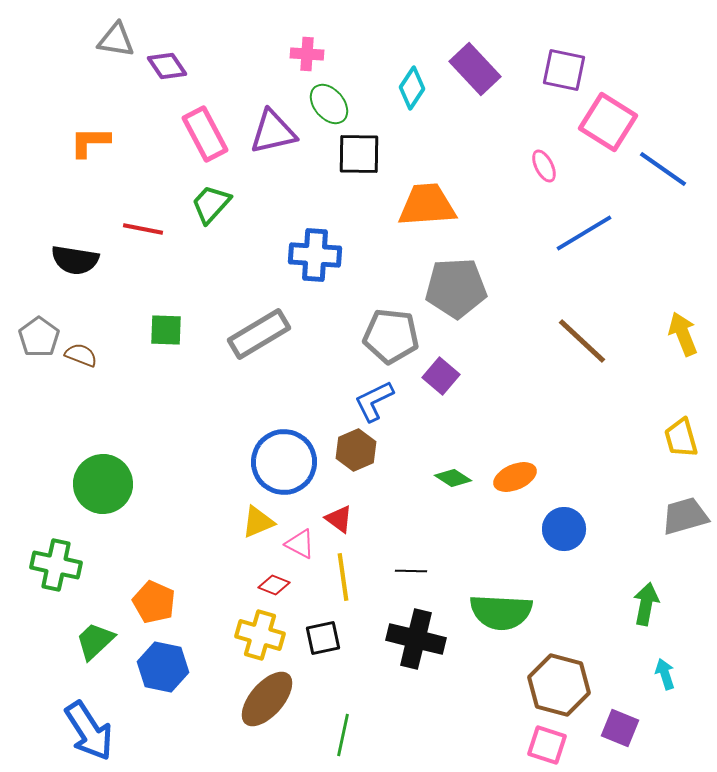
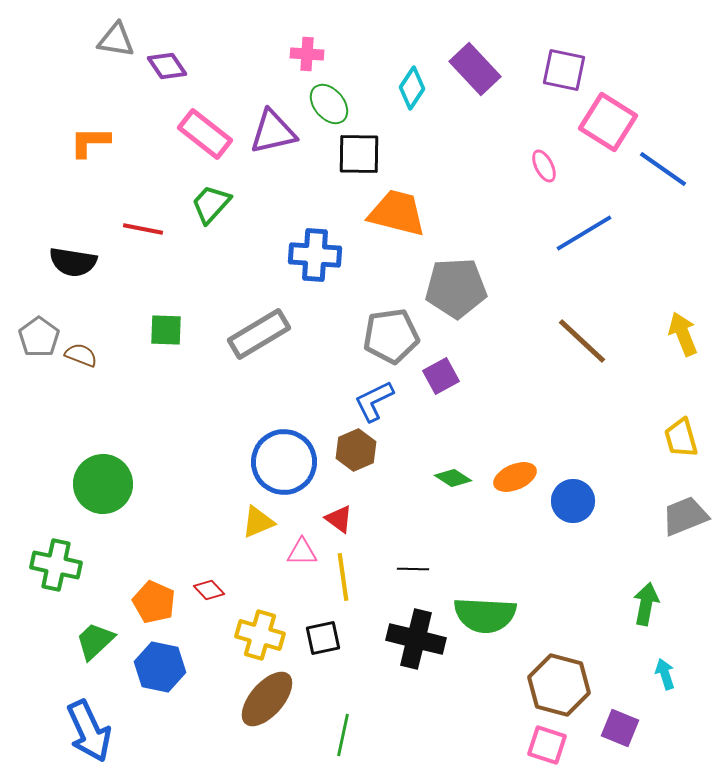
pink rectangle at (205, 134): rotated 24 degrees counterclockwise
orange trapezoid at (427, 205): moved 30 px left, 8 px down; rotated 18 degrees clockwise
black semicircle at (75, 260): moved 2 px left, 2 px down
gray pentagon at (391, 336): rotated 14 degrees counterclockwise
purple square at (441, 376): rotated 21 degrees clockwise
gray trapezoid at (685, 516): rotated 6 degrees counterclockwise
blue circle at (564, 529): moved 9 px right, 28 px up
pink triangle at (300, 544): moved 2 px right, 8 px down; rotated 28 degrees counterclockwise
black line at (411, 571): moved 2 px right, 2 px up
red diamond at (274, 585): moved 65 px left, 5 px down; rotated 24 degrees clockwise
green semicircle at (501, 612): moved 16 px left, 3 px down
blue hexagon at (163, 667): moved 3 px left
blue arrow at (89, 731): rotated 8 degrees clockwise
